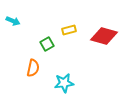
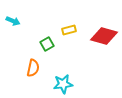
cyan star: moved 1 px left, 1 px down
